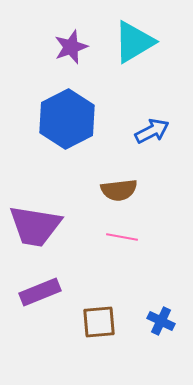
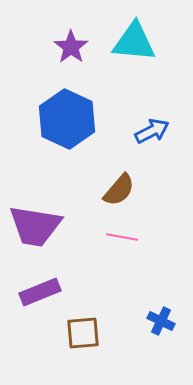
cyan triangle: rotated 36 degrees clockwise
purple star: rotated 16 degrees counterclockwise
blue hexagon: rotated 8 degrees counterclockwise
brown semicircle: rotated 42 degrees counterclockwise
brown square: moved 16 px left, 11 px down
